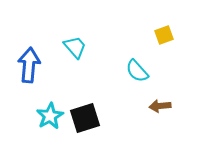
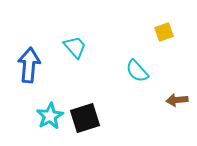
yellow square: moved 3 px up
brown arrow: moved 17 px right, 6 px up
